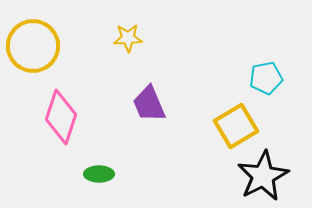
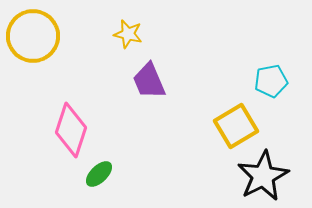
yellow star: moved 4 px up; rotated 16 degrees clockwise
yellow circle: moved 10 px up
cyan pentagon: moved 5 px right, 3 px down
purple trapezoid: moved 23 px up
pink diamond: moved 10 px right, 13 px down
green ellipse: rotated 44 degrees counterclockwise
